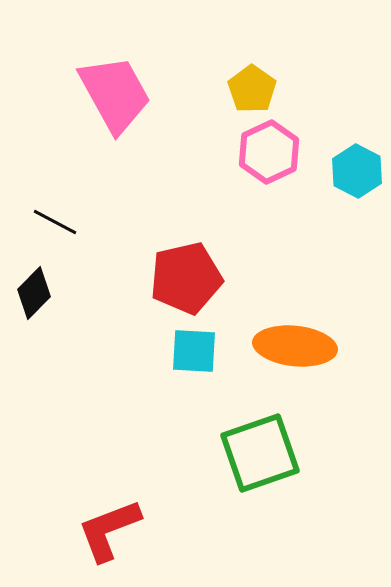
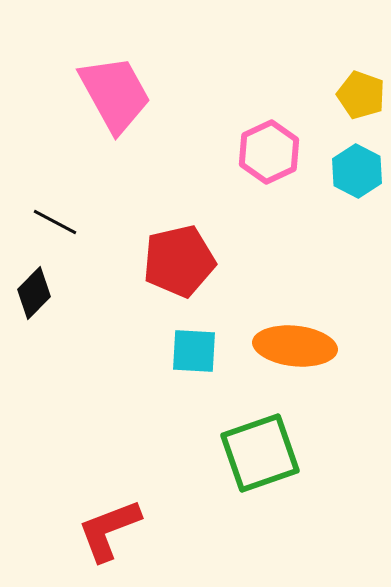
yellow pentagon: moved 109 px right, 6 px down; rotated 15 degrees counterclockwise
red pentagon: moved 7 px left, 17 px up
